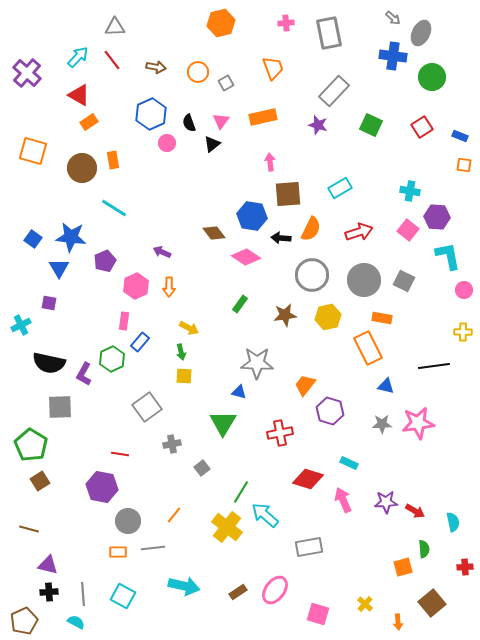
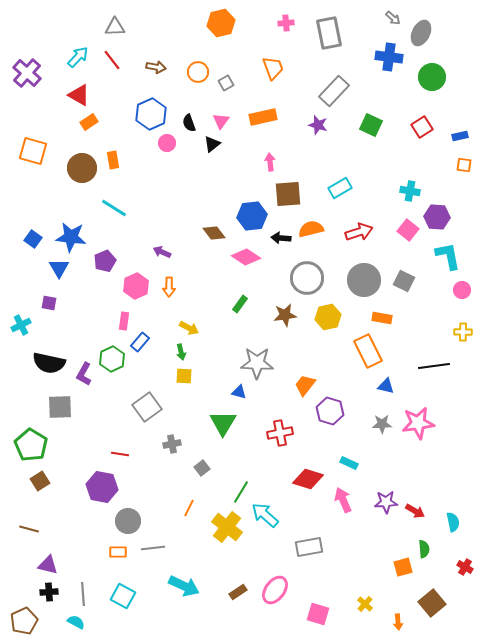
blue cross at (393, 56): moved 4 px left, 1 px down
blue rectangle at (460, 136): rotated 35 degrees counterclockwise
blue hexagon at (252, 216): rotated 16 degrees counterclockwise
orange semicircle at (311, 229): rotated 130 degrees counterclockwise
gray circle at (312, 275): moved 5 px left, 3 px down
pink circle at (464, 290): moved 2 px left
orange rectangle at (368, 348): moved 3 px down
orange line at (174, 515): moved 15 px right, 7 px up; rotated 12 degrees counterclockwise
red cross at (465, 567): rotated 35 degrees clockwise
cyan arrow at (184, 586): rotated 12 degrees clockwise
